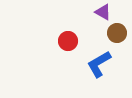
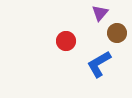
purple triangle: moved 3 px left, 1 px down; rotated 42 degrees clockwise
red circle: moved 2 px left
